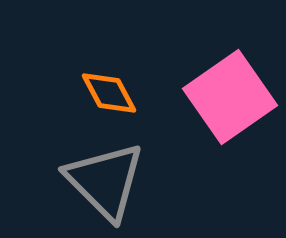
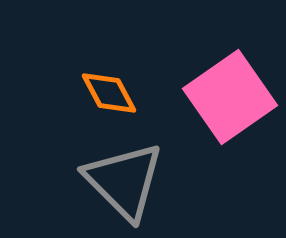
gray triangle: moved 19 px right
